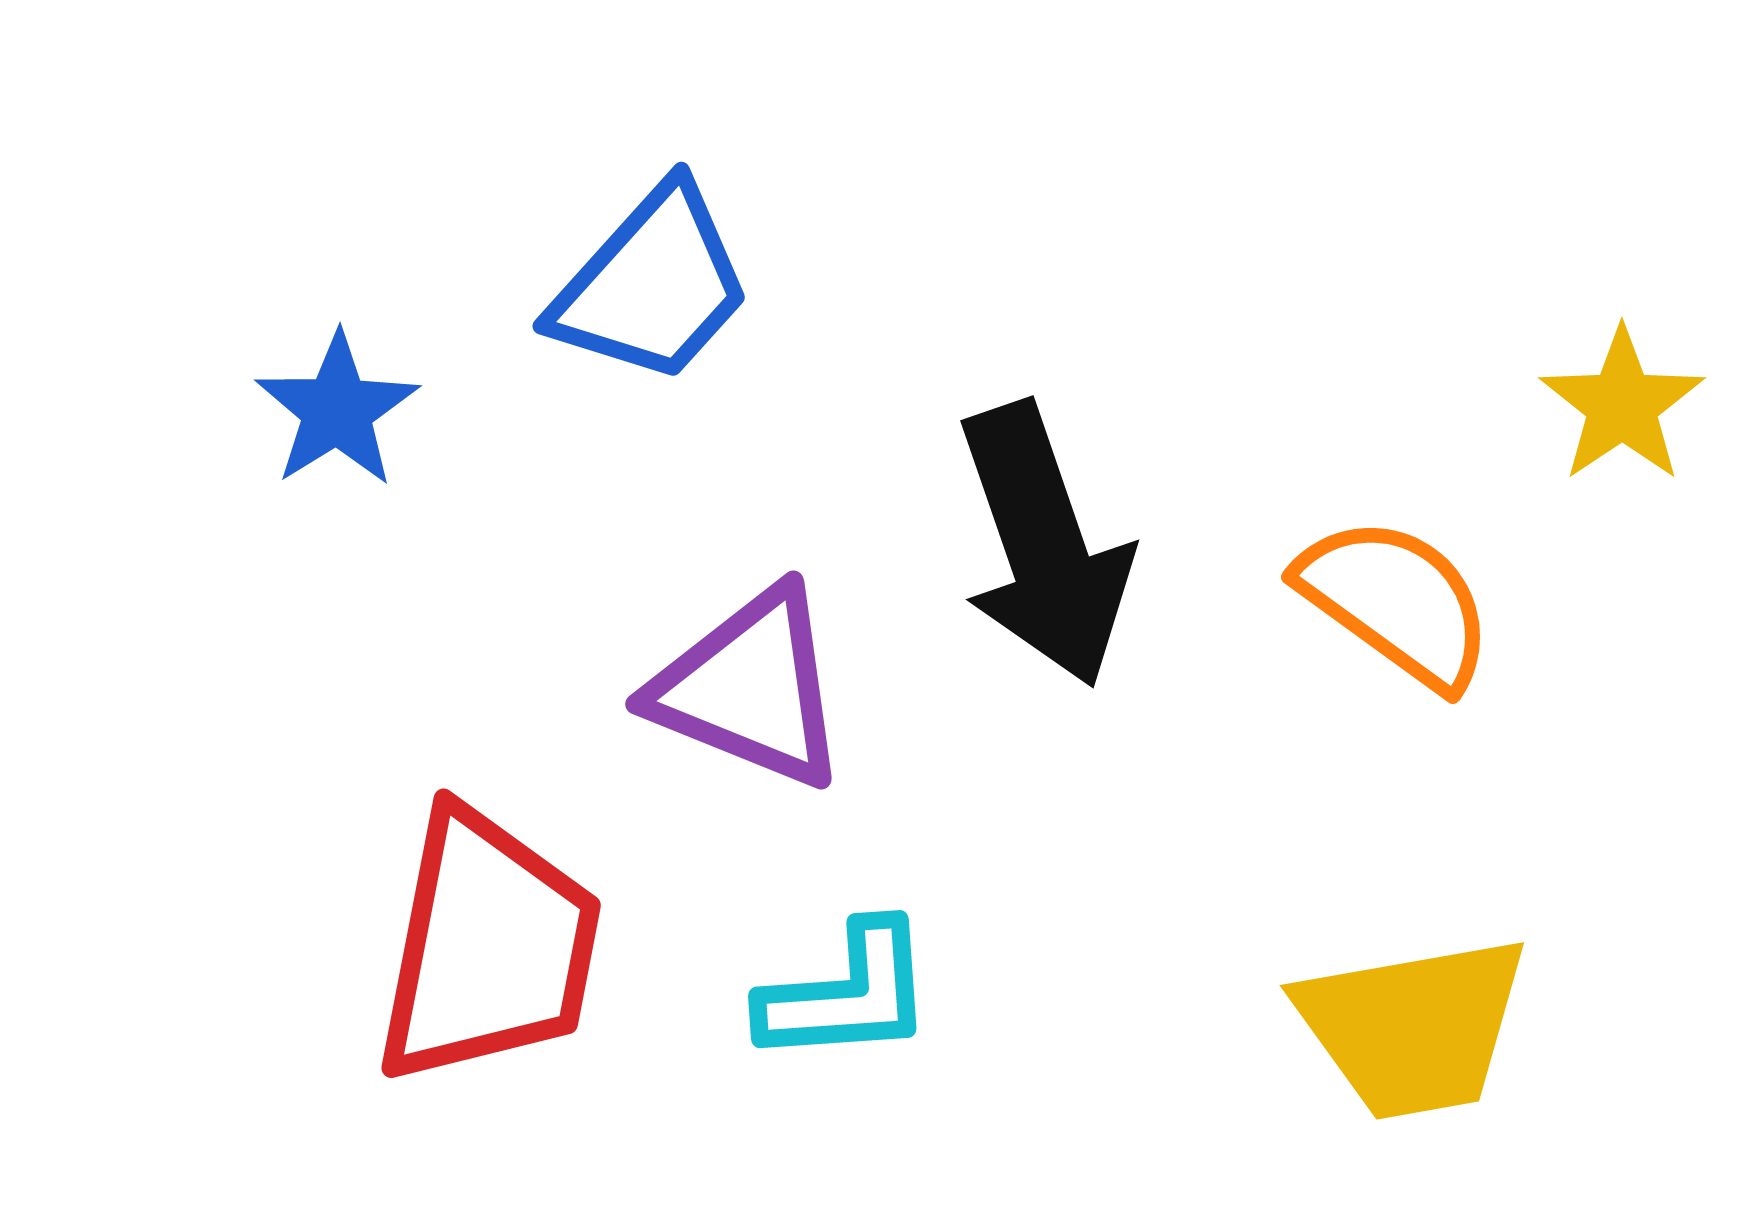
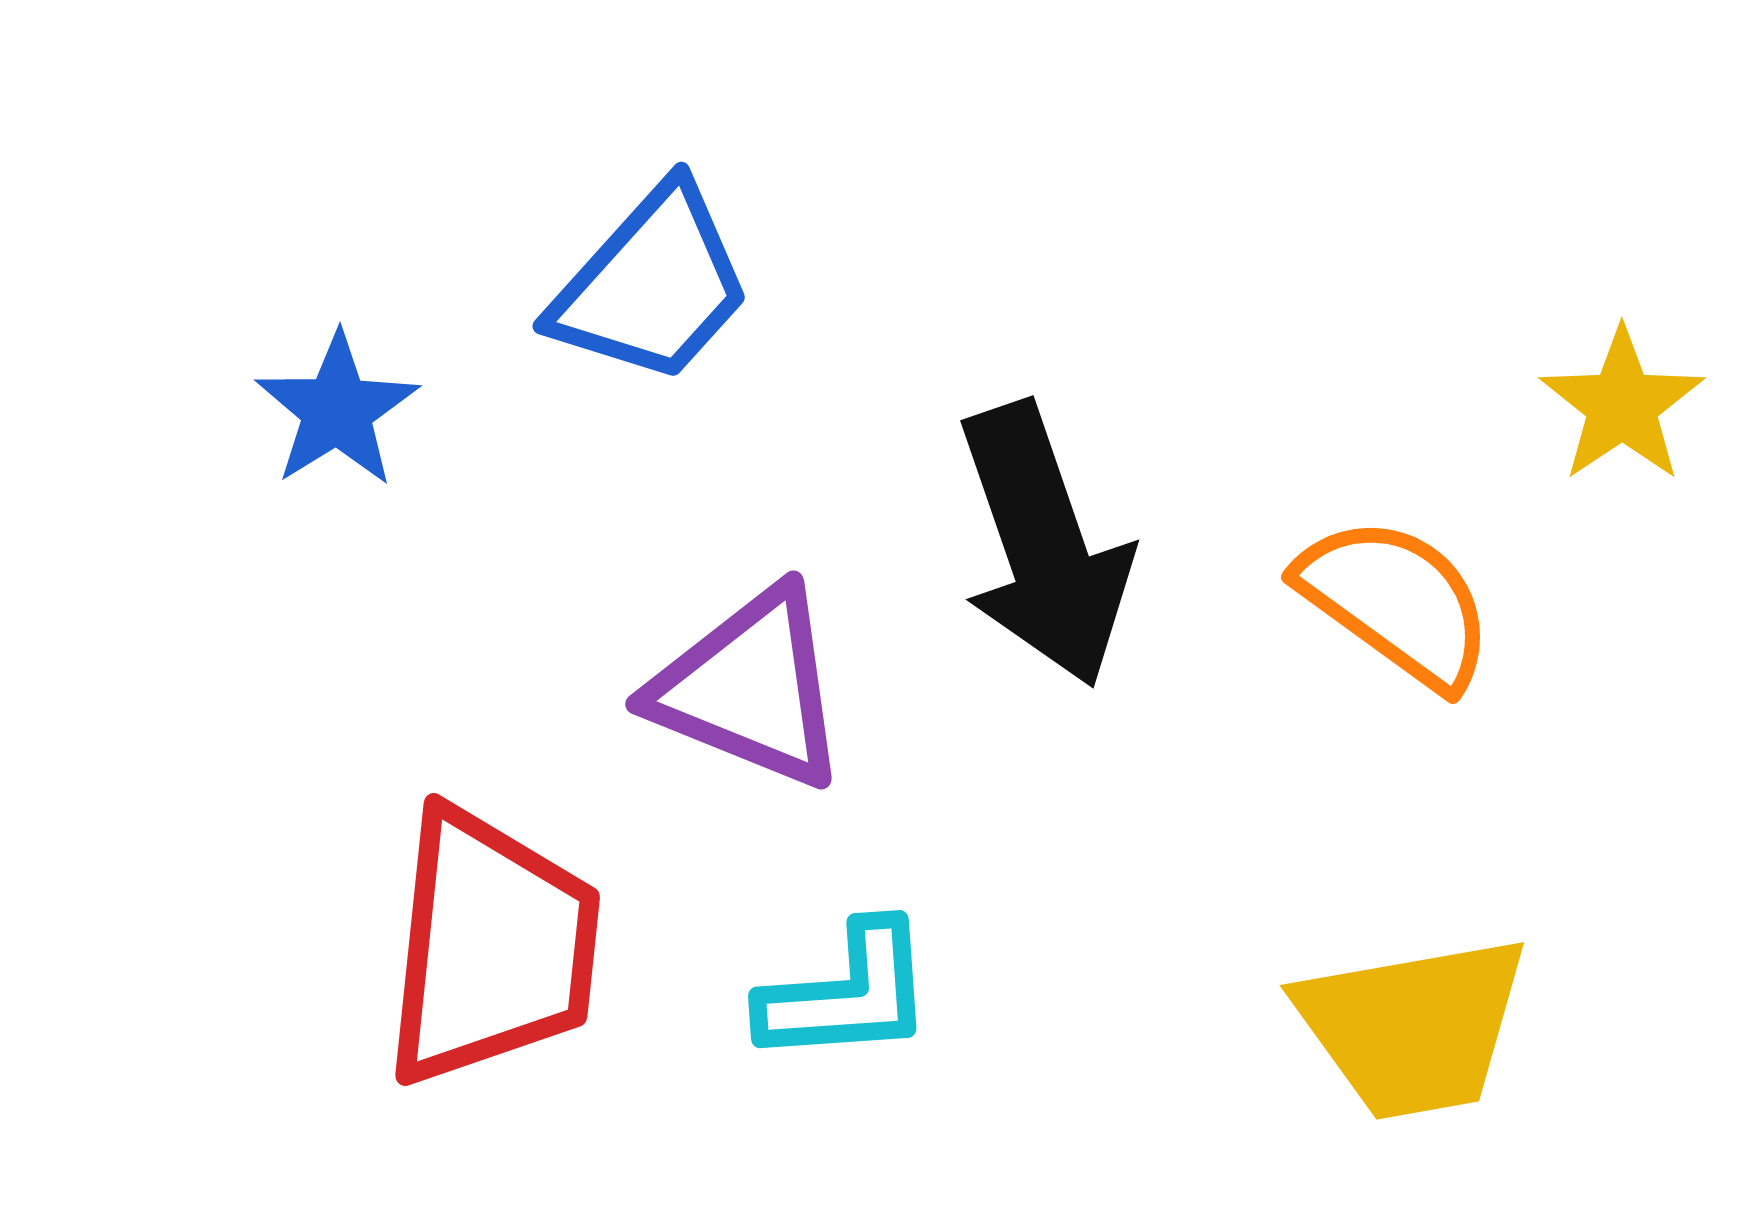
red trapezoid: moved 3 px right; rotated 5 degrees counterclockwise
